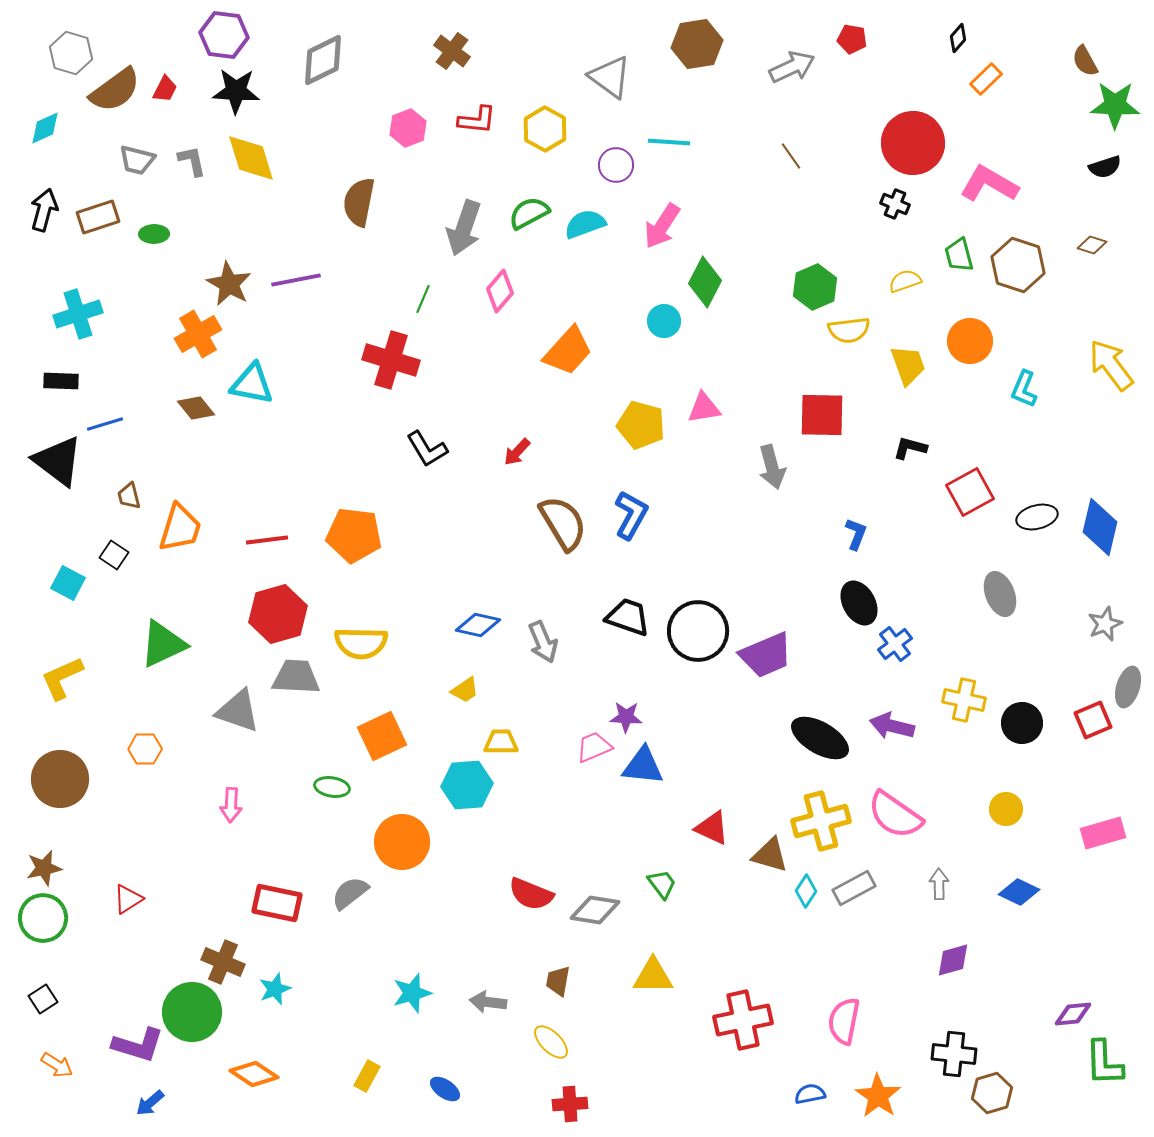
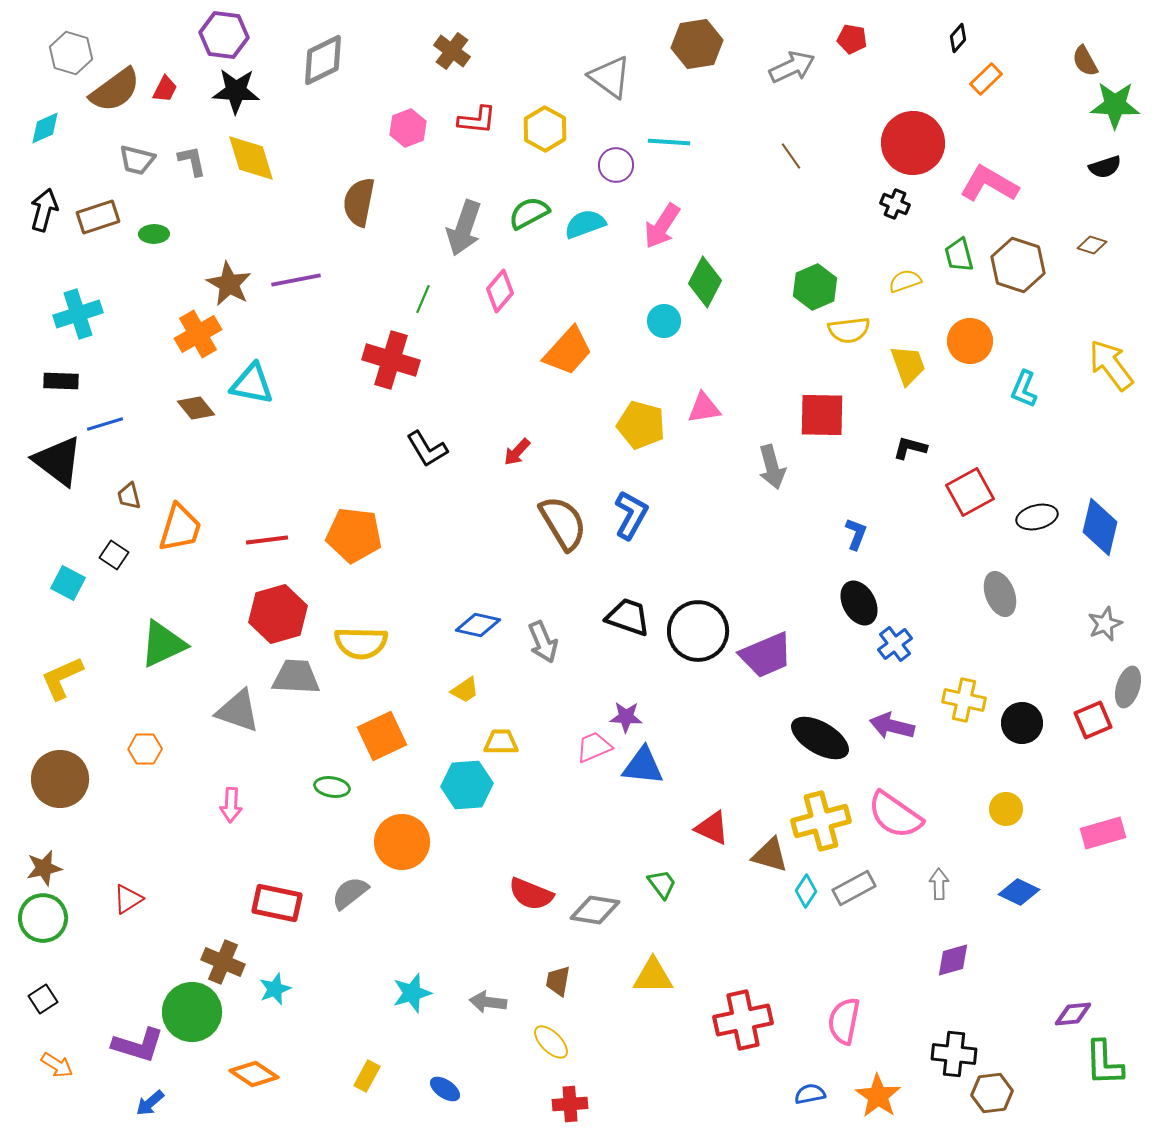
brown hexagon at (992, 1093): rotated 9 degrees clockwise
